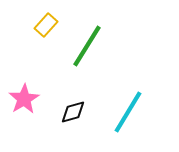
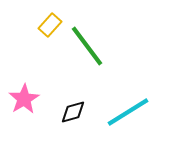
yellow rectangle: moved 4 px right
green line: rotated 69 degrees counterclockwise
cyan line: rotated 27 degrees clockwise
